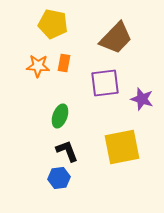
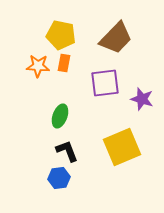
yellow pentagon: moved 8 px right, 11 px down
yellow square: rotated 12 degrees counterclockwise
